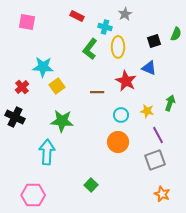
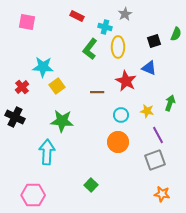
orange star: rotated 14 degrees counterclockwise
